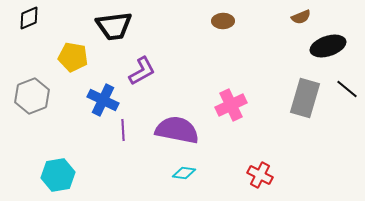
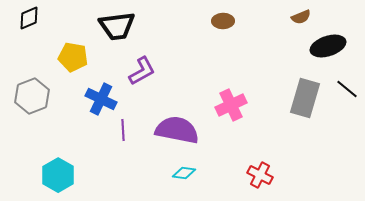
black trapezoid: moved 3 px right
blue cross: moved 2 px left, 1 px up
cyan hexagon: rotated 20 degrees counterclockwise
